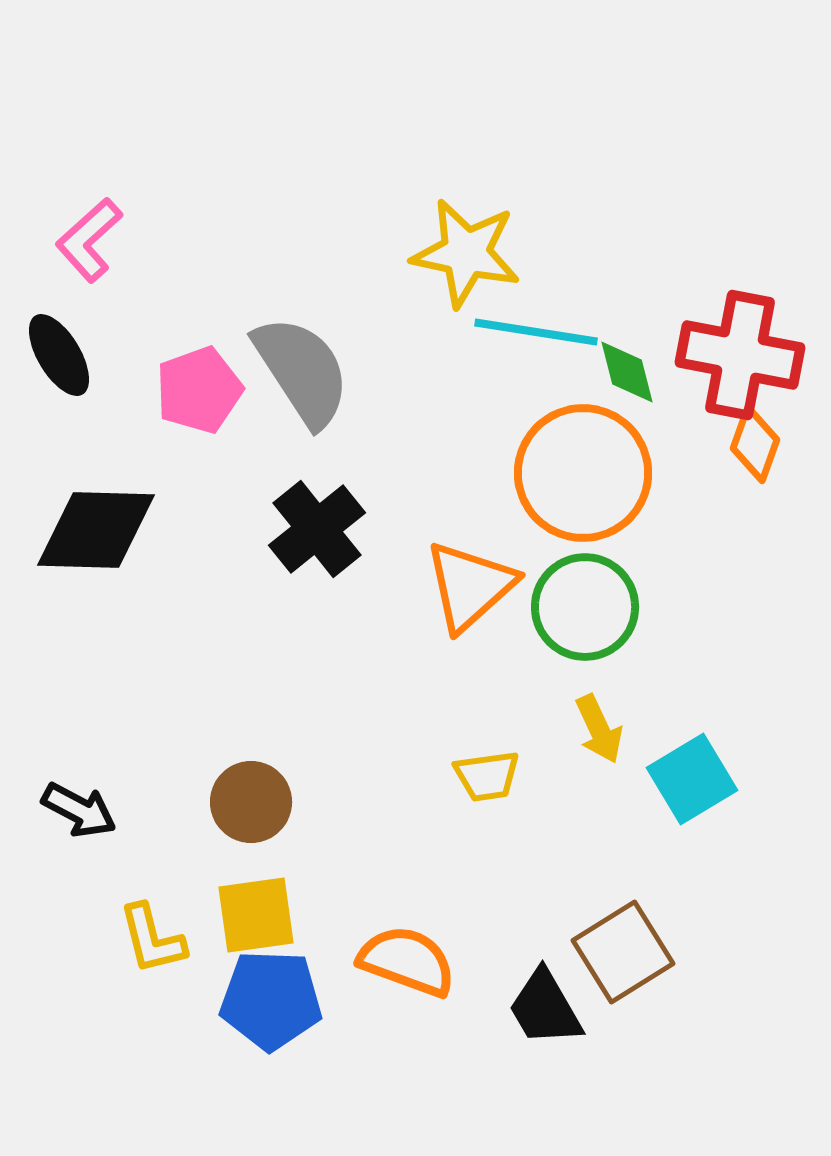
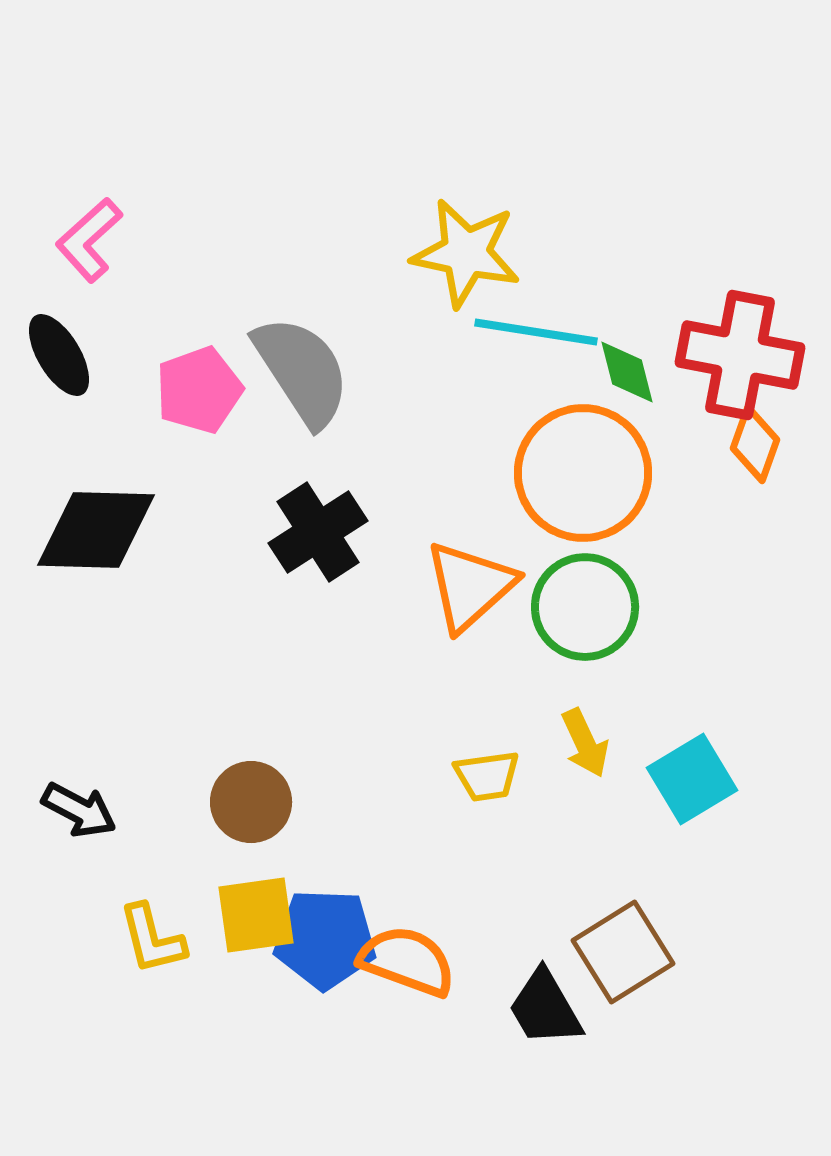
black cross: moved 1 px right, 3 px down; rotated 6 degrees clockwise
yellow arrow: moved 14 px left, 14 px down
blue pentagon: moved 54 px right, 61 px up
